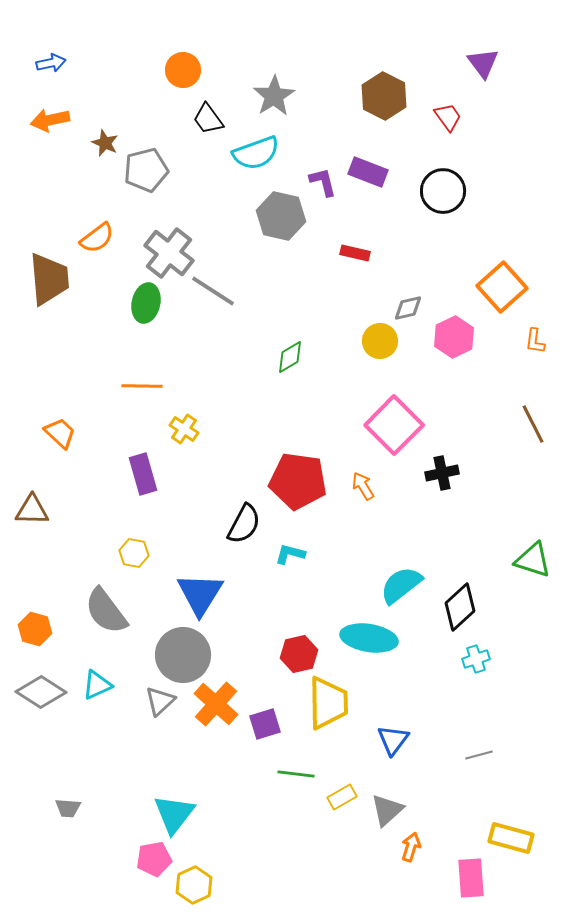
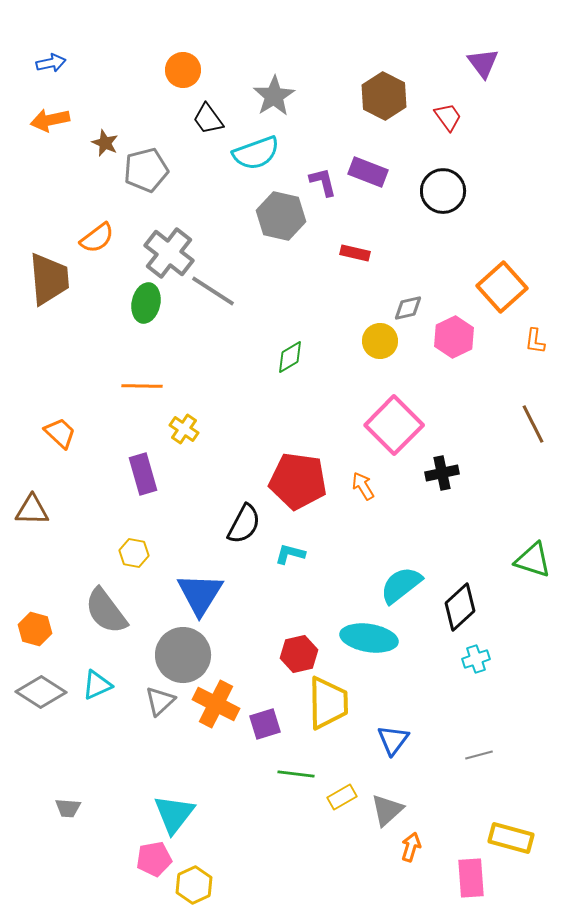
orange cross at (216, 704): rotated 15 degrees counterclockwise
